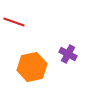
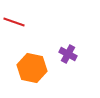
orange hexagon: moved 1 px down; rotated 24 degrees clockwise
